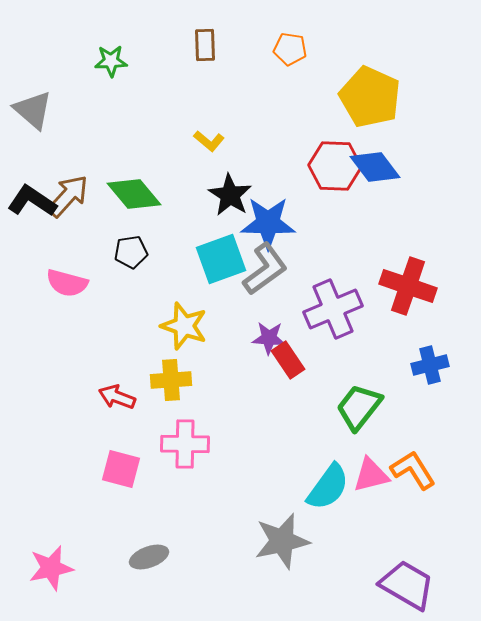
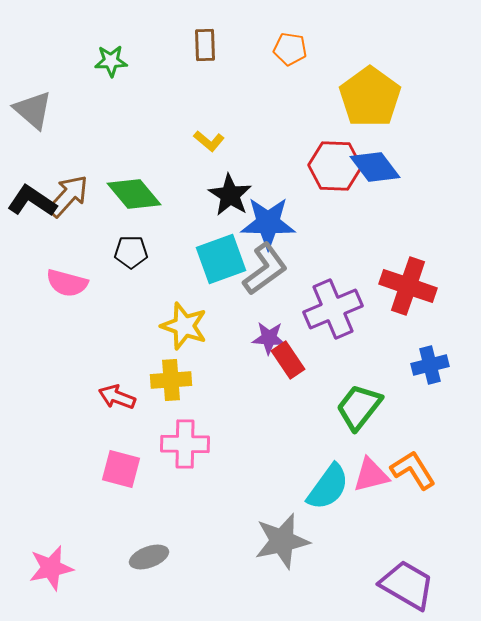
yellow pentagon: rotated 12 degrees clockwise
black pentagon: rotated 8 degrees clockwise
